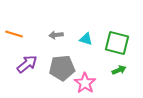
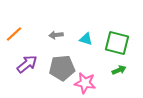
orange line: rotated 60 degrees counterclockwise
pink star: rotated 25 degrees counterclockwise
